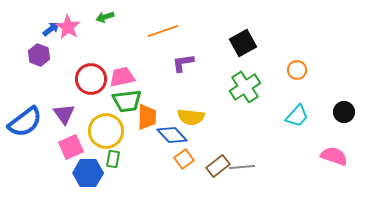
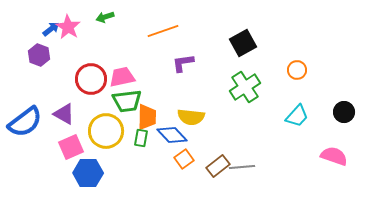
purple triangle: rotated 25 degrees counterclockwise
green rectangle: moved 28 px right, 21 px up
